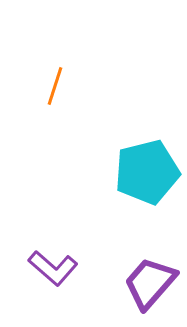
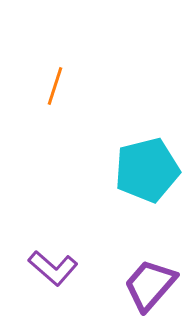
cyan pentagon: moved 2 px up
purple trapezoid: moved 2 px down
